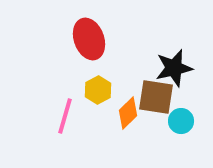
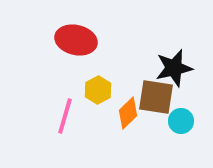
red ellipse: moved 13 px left, 1 px down; rotated 57 degrees counterclockwise
